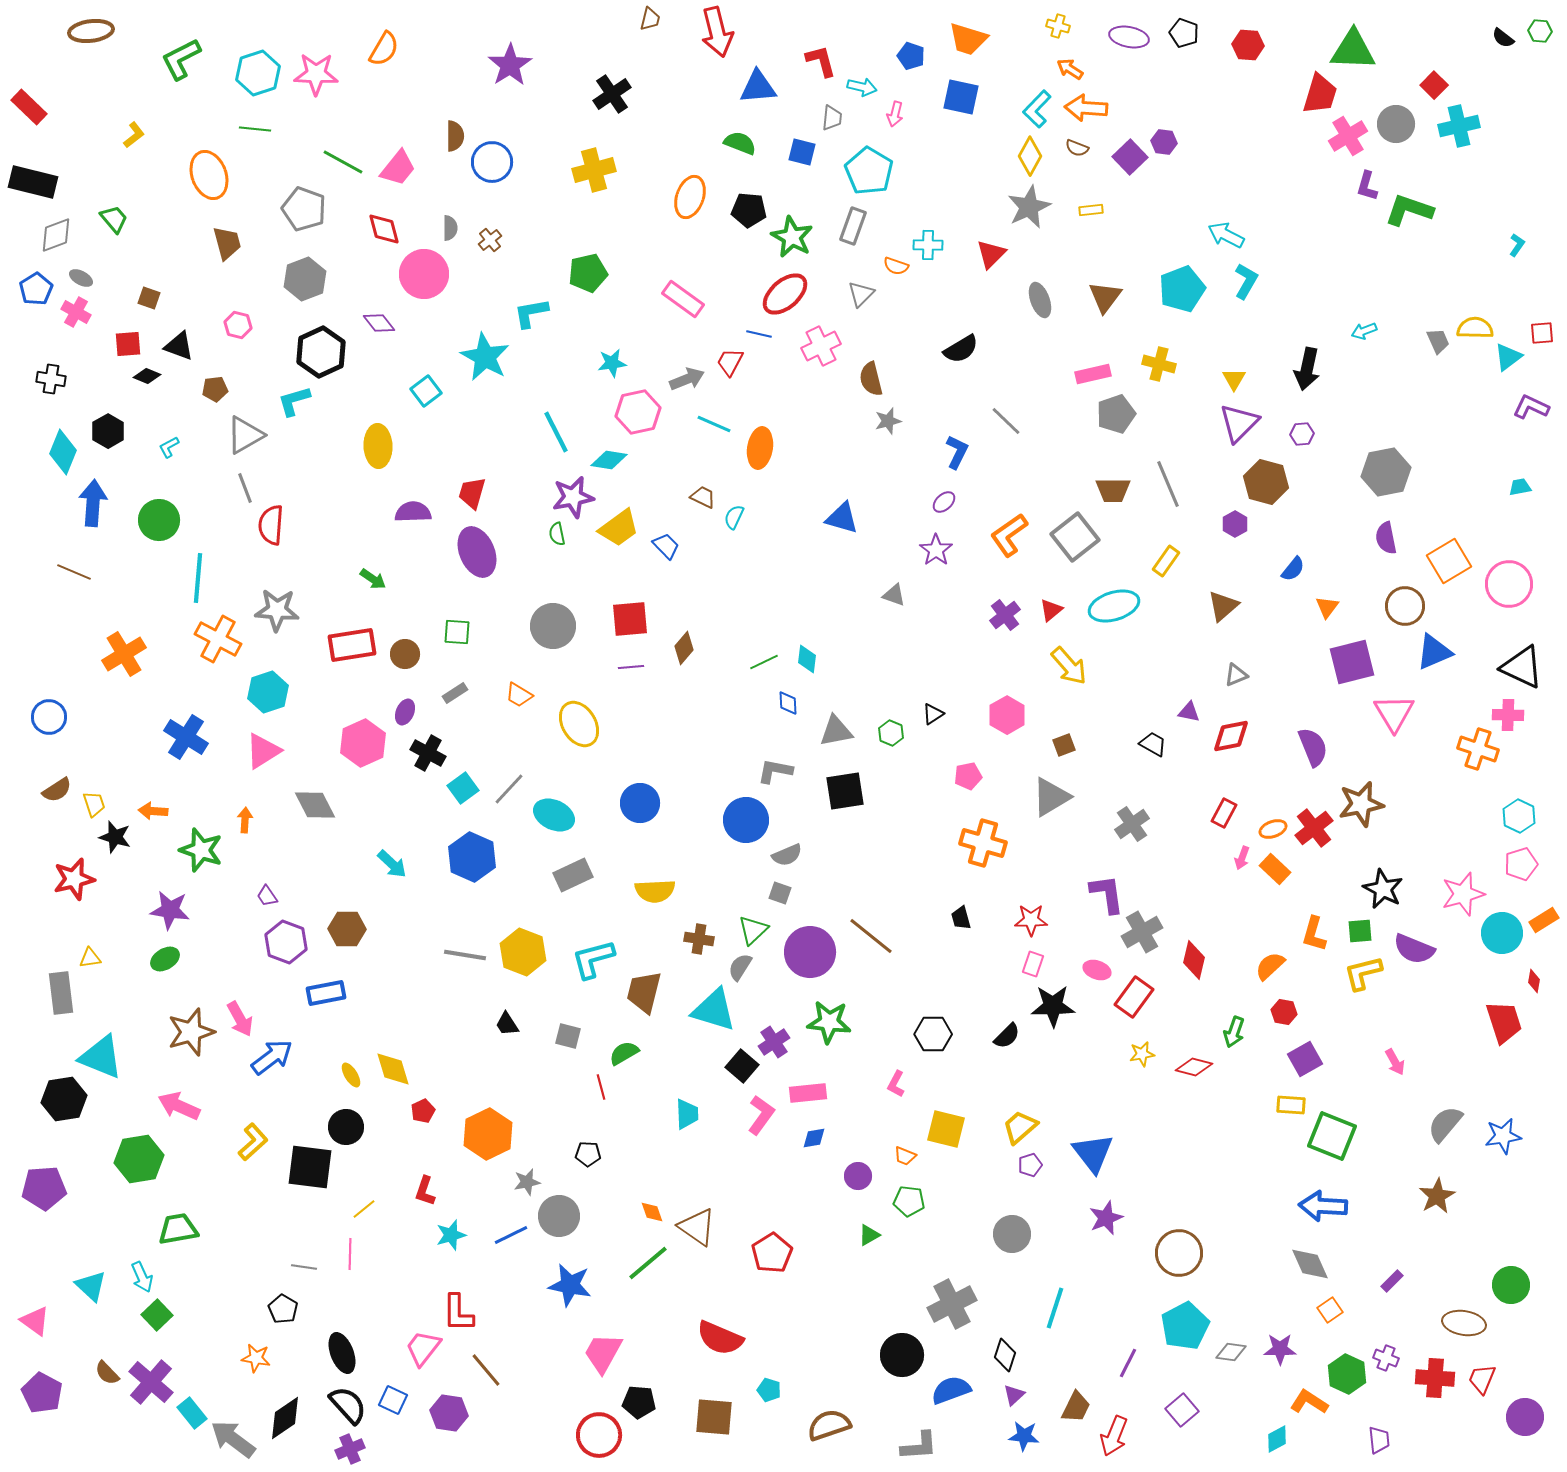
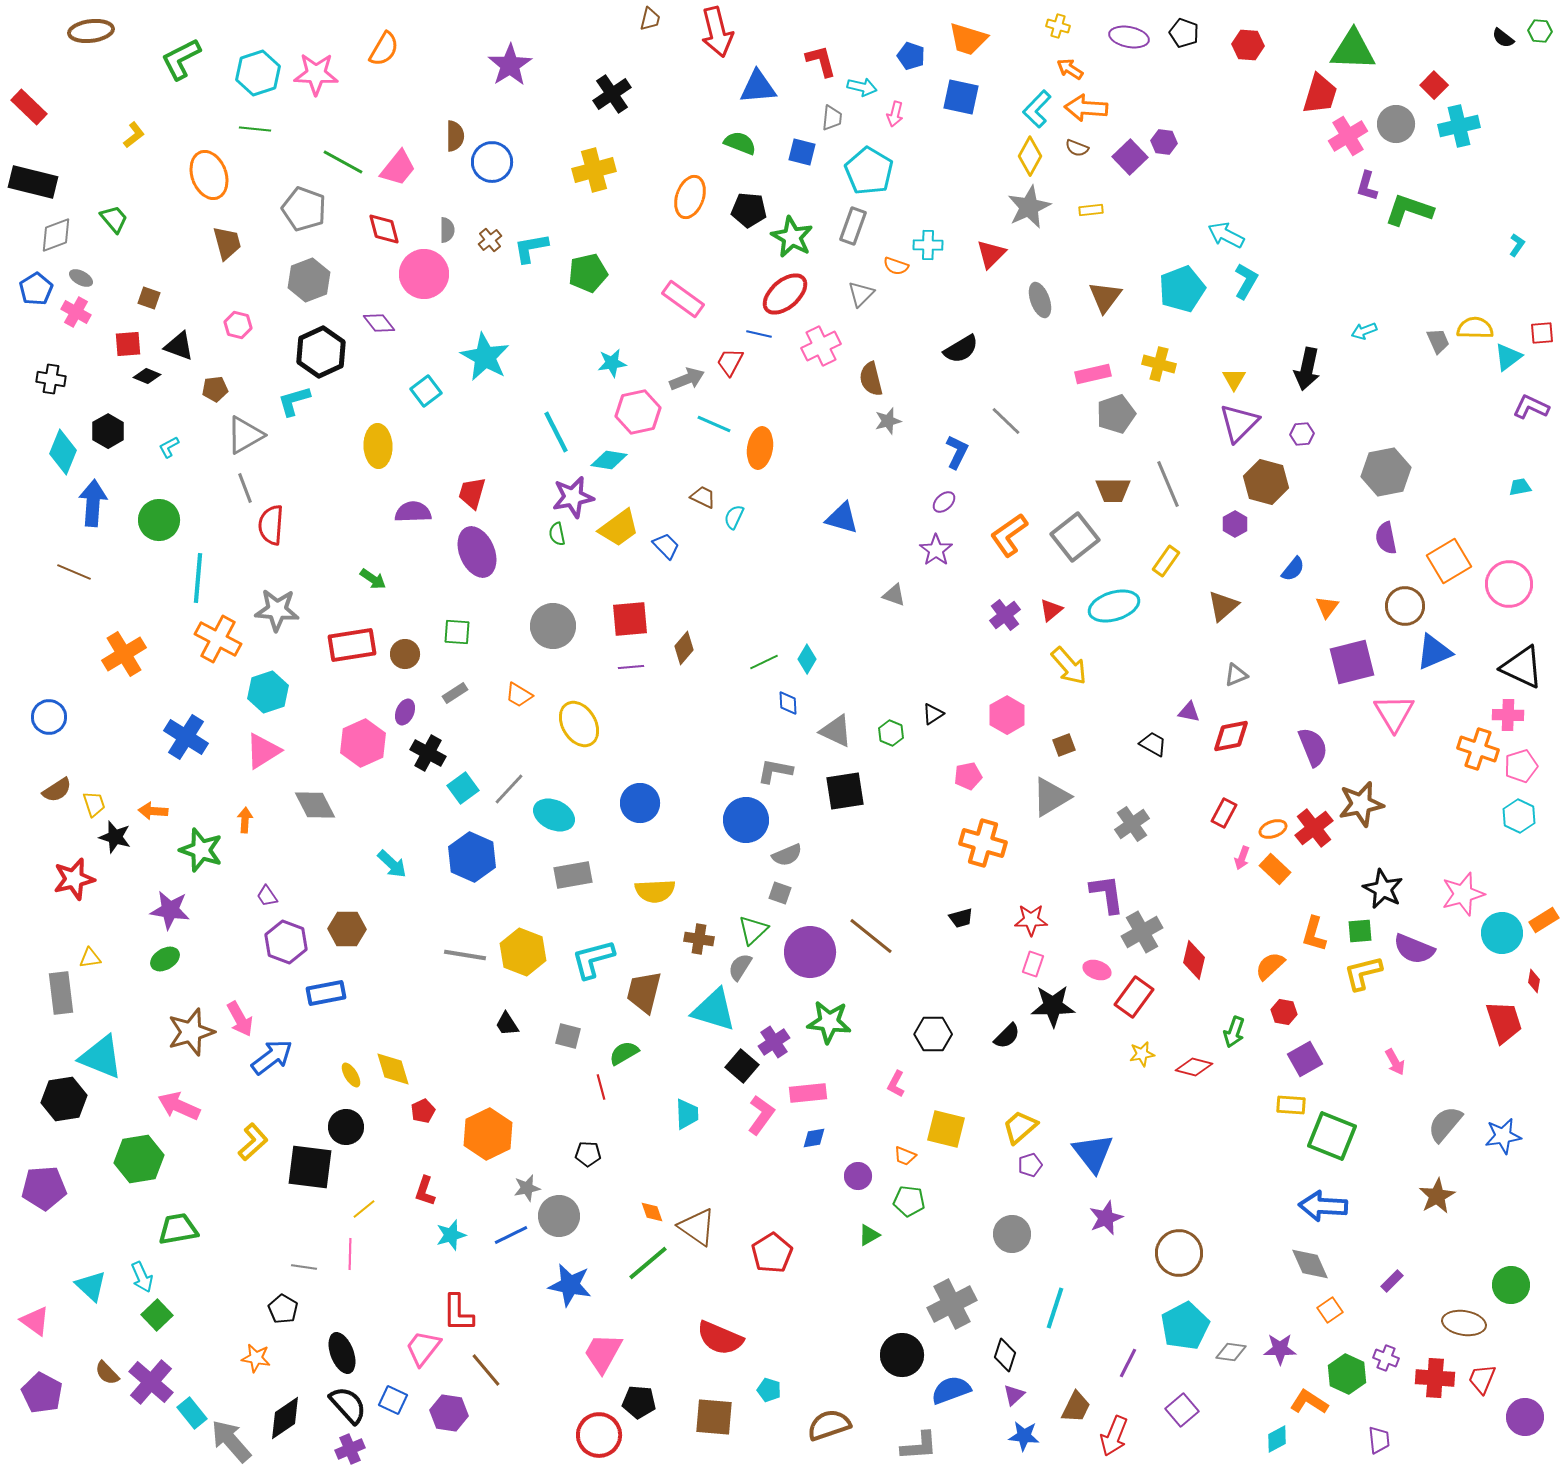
gray semicircle at (450, 228): moved 3 px left, 2 px down
gray hexagon at (305, 279): moved 4 px right, 1 px down
cyan L-shape at (531, 313): moved 65 px up
cyan diamond at (807, 659): rotated 24 degrees clockwise
gray triangle at (836, 731): rotated 36 degrees clockwise
pink pentagon at (1521, 864): moved 98 px up
gray rectangle at (573, 875): rotated 15 degrees clockwise
black trapezoid at (961, 918): rotated 90 degrees counterclockwise
gray star at (527, 1182): moved 6 px down
gray arrow at (233, 1439): moved 2 px left, 2 px down; rotated 12 degrees clockwise
